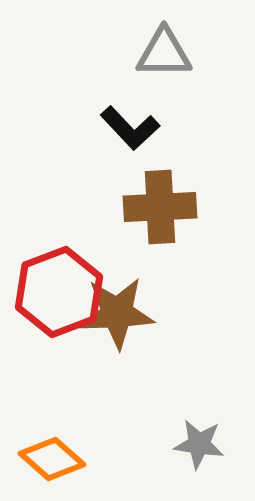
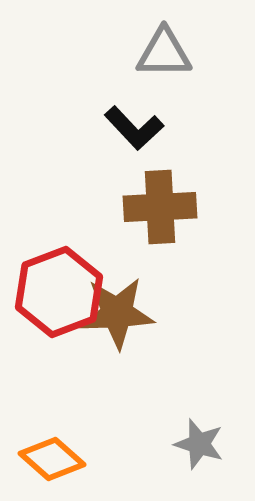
black L-shape: moved 4 px right
gray star: rotated 9 degrees clockwise
